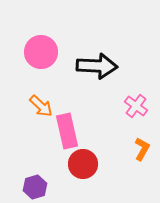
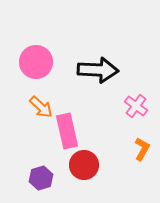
pink circle: moved 5 px left, 10 px down
black arrow: moved 1 px right, 4 px down
orange arrow: moved 1 px down
red circle: moved 1 px right, 1 px down
purple hexagon: moved 6 px right, 9 px up
